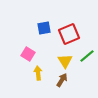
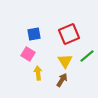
blue square: moved 10 px left, 6 px down
